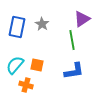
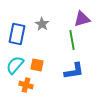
purple triangle: rotated 18 degrees clockwise
blue rectangle: moved 7 px down
